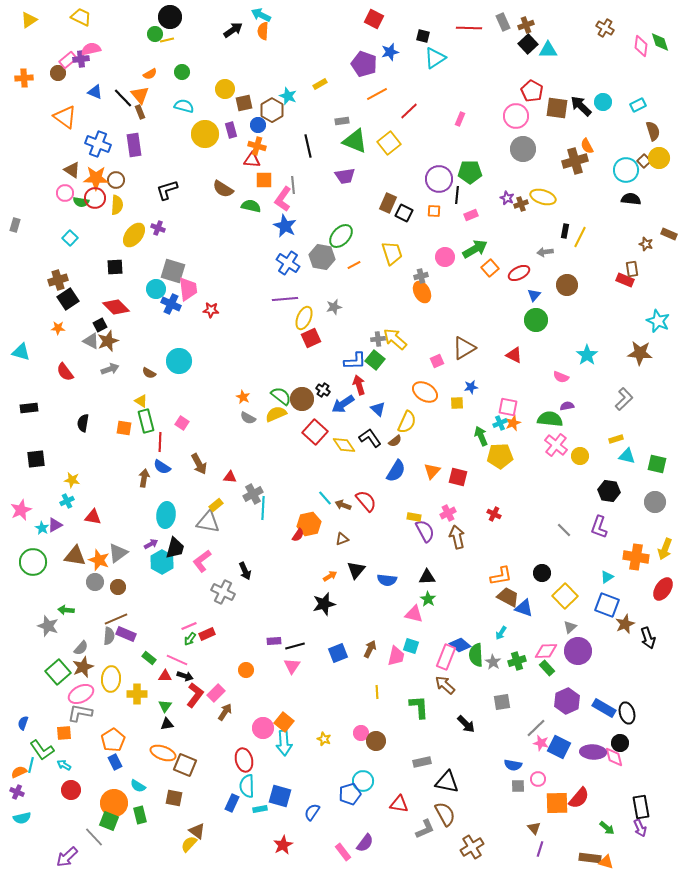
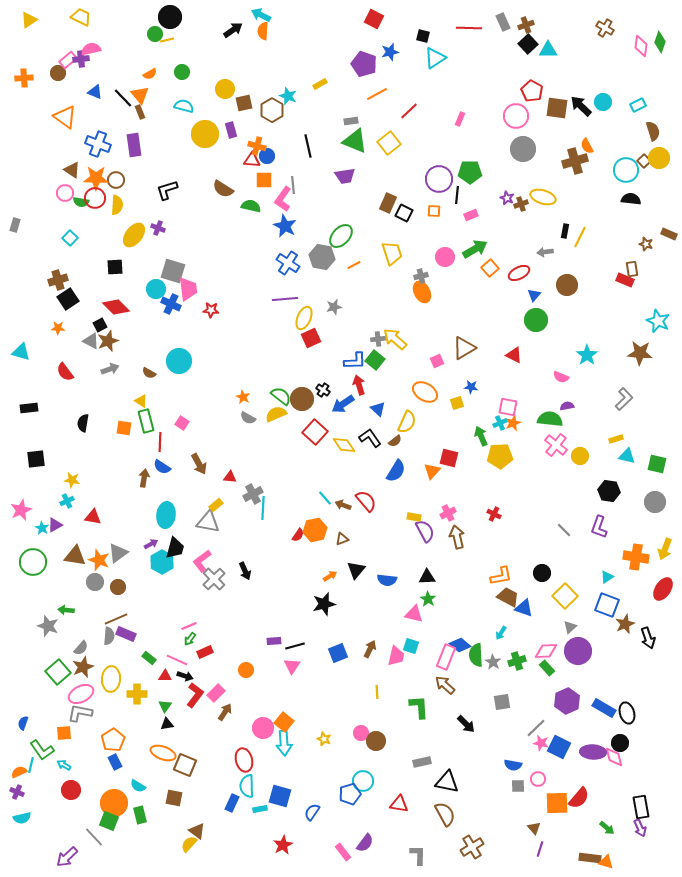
green diamond at (660, 42): rotated 35 degrees clockwise
gray rectangle at (342, 121): moved 9 px right
blue circle at (258, 125): moved 9 px right, 31 px down
blue star at (471, 387): rotated 16 degrees clockwise
yellow square at (457, 403): rotated 16 degrees counterclockwise
red square at (458, 477): moved 9 px left, 19 px up
orange hexagon at (309, 524): moved 6 px right, 6 px down
gray cross at (223, 592): moved 9 px left, 13 px up; rotated 20 degrees clockwise
red rectangle at (207, 634): moved 2 px left, 18 px down
gray L-shape at (425, 829): moved 7 px left, 26 px down; rotated 65 degrees counterclockwise
